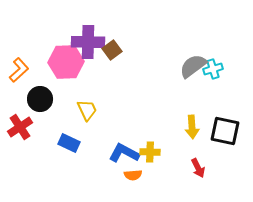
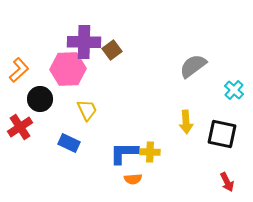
purple cross: moved 4 px left
pink hexagon: moved 2 px right, 7 px down
cyan cross: moved 21 px right, 21 px down; rotated 30 degrees counterclockwise
yellow arrow: moved 6 px left, 5 px up
black square: moved 3 px left, 3 px down
blue L-shape: rotated 28 degrees counterclockwise
red arrow: moved 29 px right, 14 px down
orange semicircle: moved 4 px down
